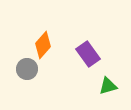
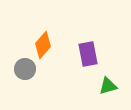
purple rectangle: rotated 25 degrees clockwise
gray circle: moved 2 px left
